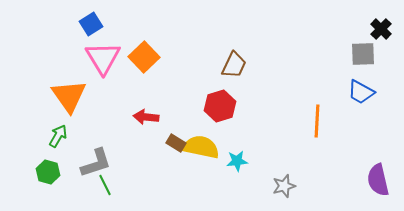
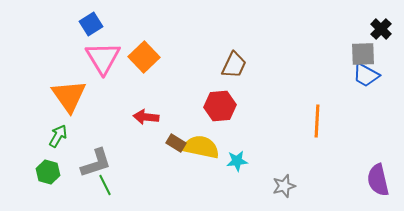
blue trapezoid: moved 5 px right, 17 px up
red hexagon: rotated 12 degrees clockwise
